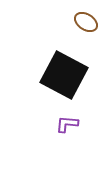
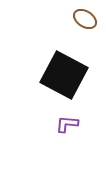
brown ellipse: moved 1 px left, 3 px up
